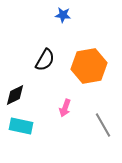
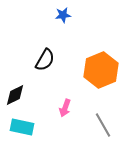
blue star: rotated 14 degrees counterclockwise
orange hexagon: moved 12 px right, 4 px down; rotated 12 degrees counterclockwise
cyan rectangle: moved 1 px right, 1 px down
